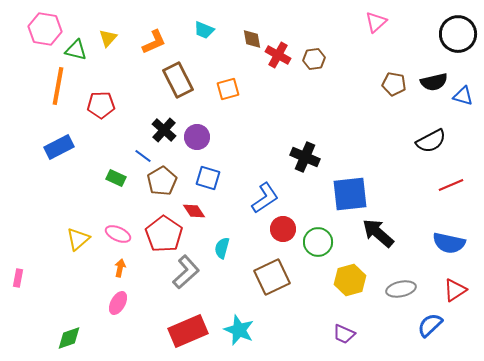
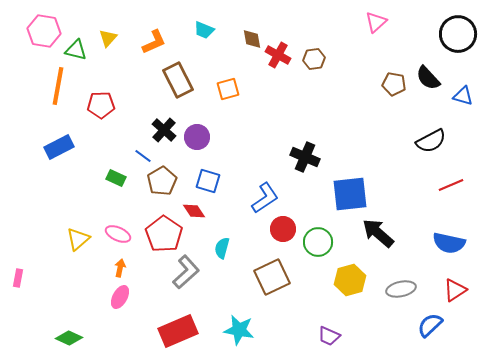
pink hexagon at (45, 29): moved 1 px left, 2 px down
black semicircle at (434, 82): moved 6 px left, 4 px up; rotated 60 degrees clockwise
blue square at (208, 178): moved 3 px down
pink ellipse at (118, 303): moved 2 px right, 6 px up
cyan star at (239, 330): rotated 12 degrees counterclockwise
red rectangle at (188, 331): moved 10 px left
purple trapezoid at (344, 334): moved 15 px left, 2 px down
green diamond at (69, 338): rotated 44 degrees clockwise
